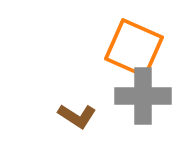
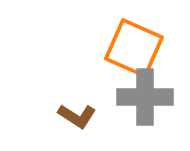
gray cross: moved 2 px right, 1 px down
